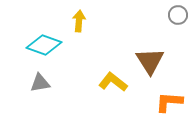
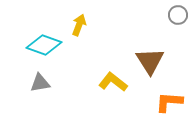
yellow arrow: moved 4 px down; rotated 15 degrees clockwise
